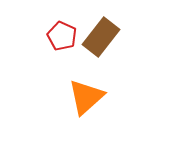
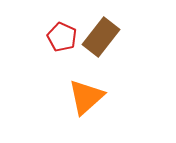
red pentagon: moved 1 px down
